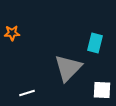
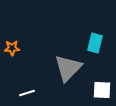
orange star: moved 15 px down
